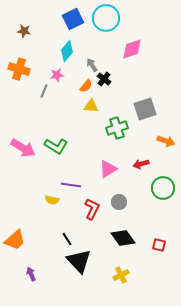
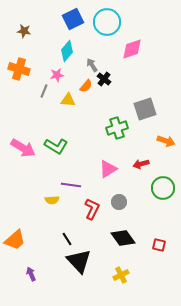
cyan circle: moved 1 px right, 4 px down
yellow triangle: moved 23 px left, 6 px up
yellow semicircle: rotated 16 degrees counterclockwise
